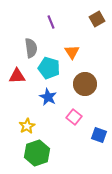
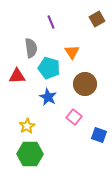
green hexagon: moved 7 px left, 1 px down; rotated 20 degrees clockwise
